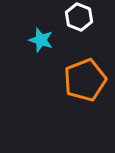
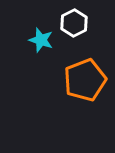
white hexagon: moved 5 px left, 6 px down; rotated 12 degrees clockwise
